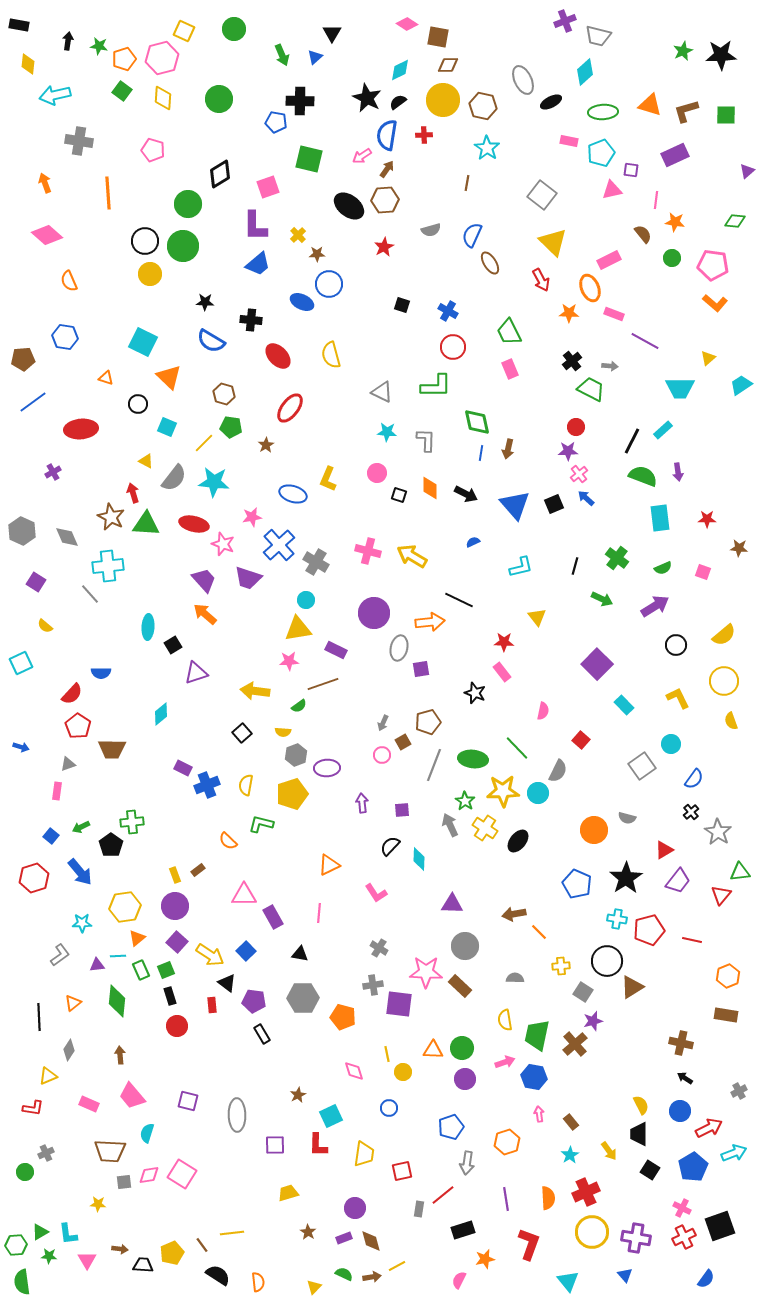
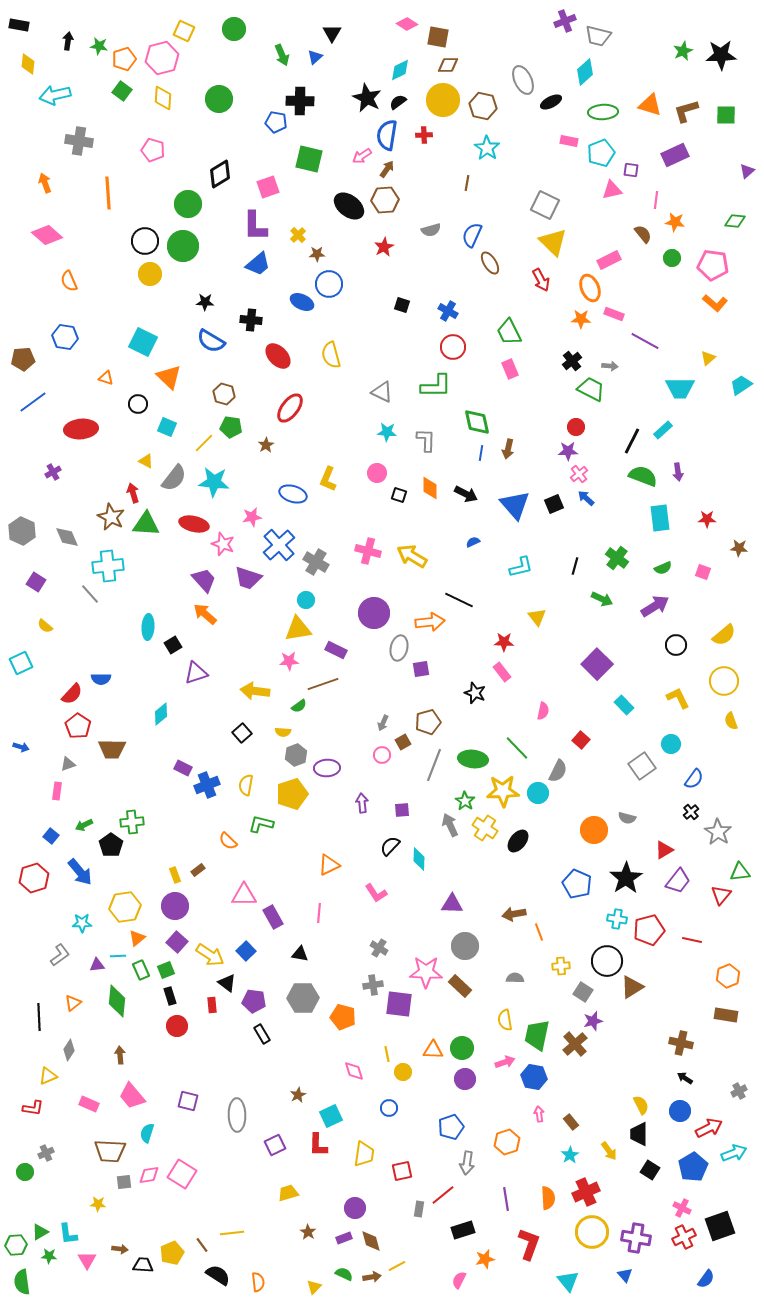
gray square at (542, 195): moved 3 px right, 10 px down; rotated 12 degrees counterclockwise
orange star at (569, 313): moved 12 px right, 6 px down
blue semicircle at (101, 673): moved 6 px down
green arrow at (81, 827): moved 3 px right, 2 px up
orange line at (539, 932): rotated 24 degrees clockwise
purple square at (275, 1145): rotated 25 degrees counterclockwise
